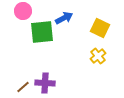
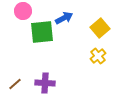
yellow square: rotated 24 degrees clockwise
brown line: moved 8 px left, 3 px up
